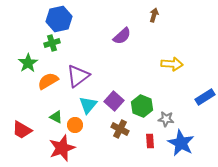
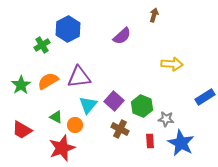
blue hexagon: moved 9 px right, 10 px down; rotated 15 degrees counterclockwise
green cross: moved 10 px left, 2 px down; rotated 14 degrees counterclockwise
green star: moved 7 px left, 22 px down
purple triangle: moved 1 px right, 1 px down; rotated 30 degrees clockwise
